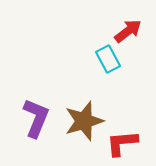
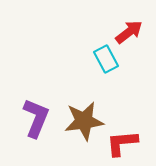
red arrow: moved 1 px right, 1 px down
cyan rectangle: moved 2 px left
brown star: rotated 9 degrees clockwise
